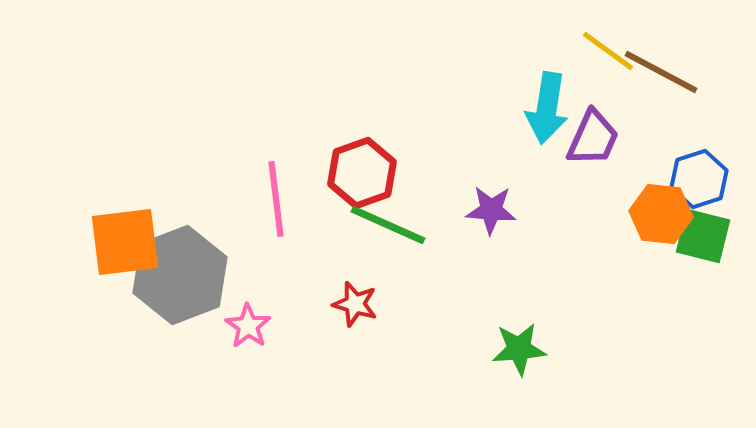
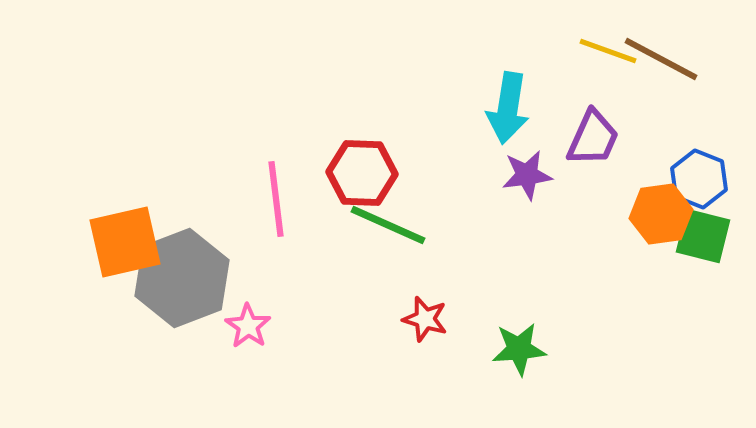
yellow line: rotated 16 degrees counterclockwise
brown line: moved 13 px up
cyan arrow: moved 39 px left
red hexagon: rotated 22 degrees clockwise
blue hexagon: rotated 20 degrees counterclockwise
purple star: moved 36 px right, 35 px up; rotated 12 degrees counterclockwise
orange hexagon: rotated 14 degrees counterclockwise
orange square: rotated 6 degrees counterclockwise
gray hexagon: moved 2 px right, 3 px down
red star: moved 70 px right, 15 px down
